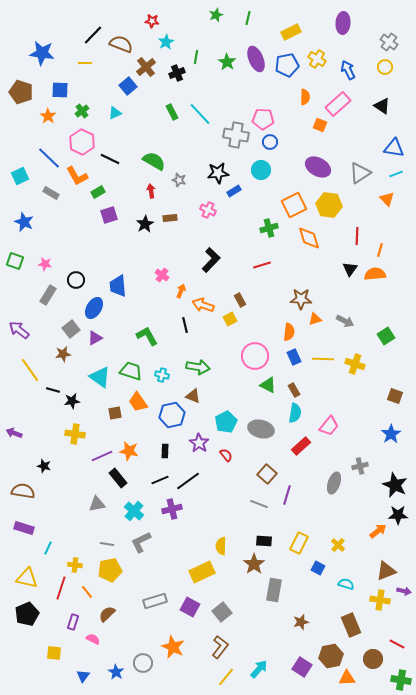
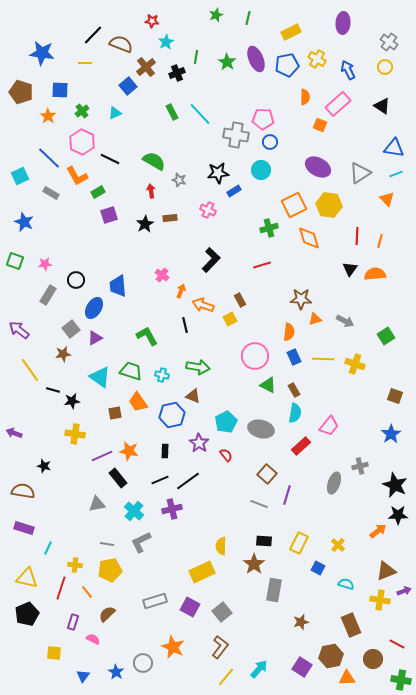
orange line at (380, 250): moved 9 px up
pink star at (45, 264): rotated 16 degrees counterclockwise
purple arrow at (404, 591): rotated 32 degrees counterclockwise
